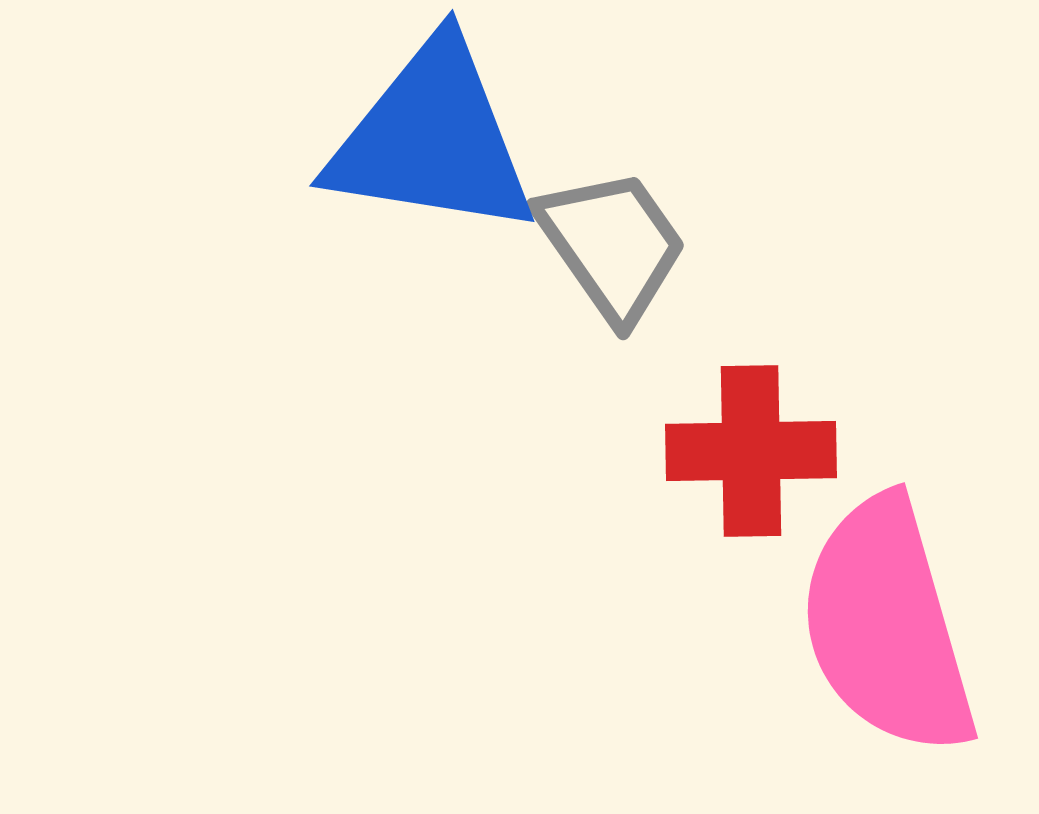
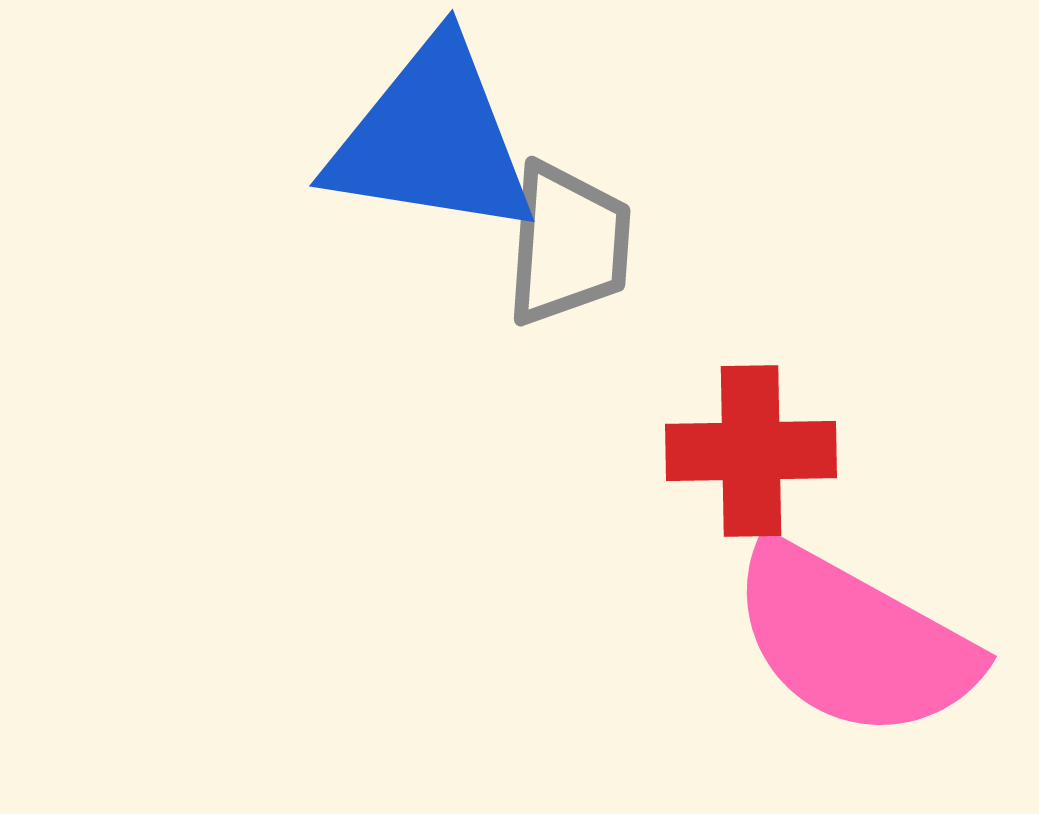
gray trapezoid: moved 44 px left, 1 px up; rotated 39 degrees clockwise
pink semicircle: moved 34 px left, 15 px down; rotated 45 degrees counterclockwise
